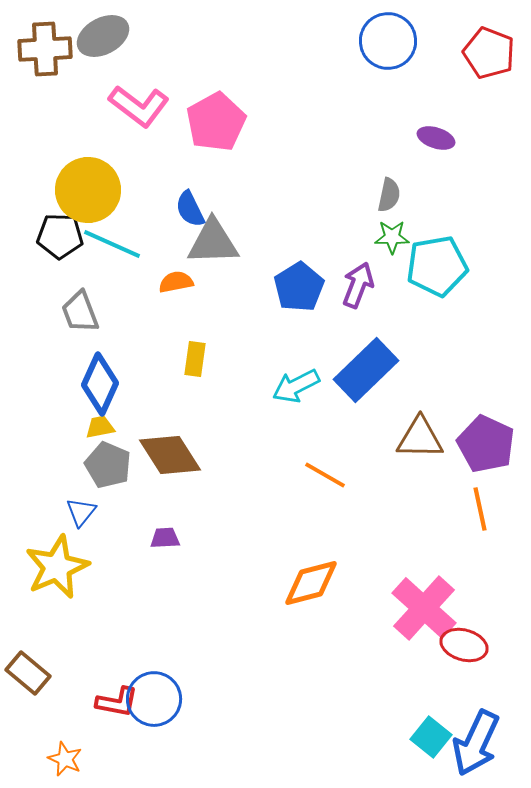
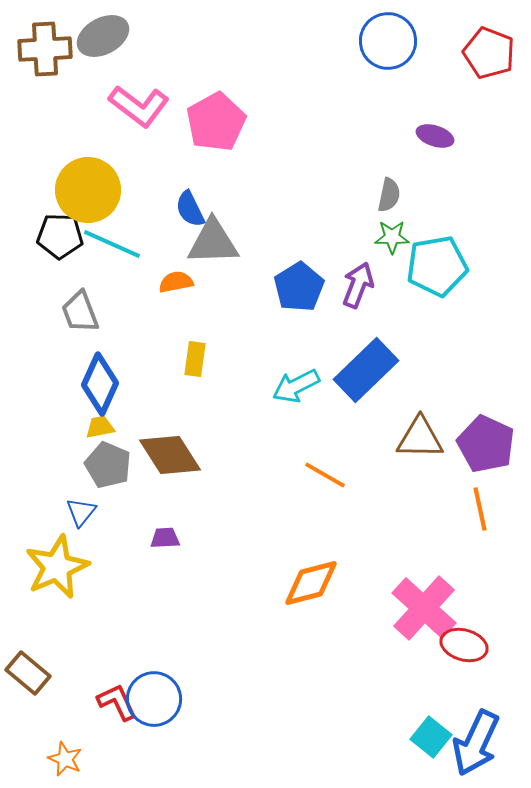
purple ellipse at (436, 138): moved 1 px left, 2 px up
red L-shape at (117, 702): rotated 126 degrees counterclockwise
